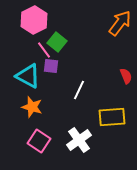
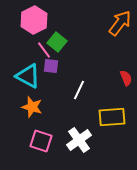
red semicircle: moved 2 px down
pink square: moved 2 px right; rotated 15 degrees counterclockwise
